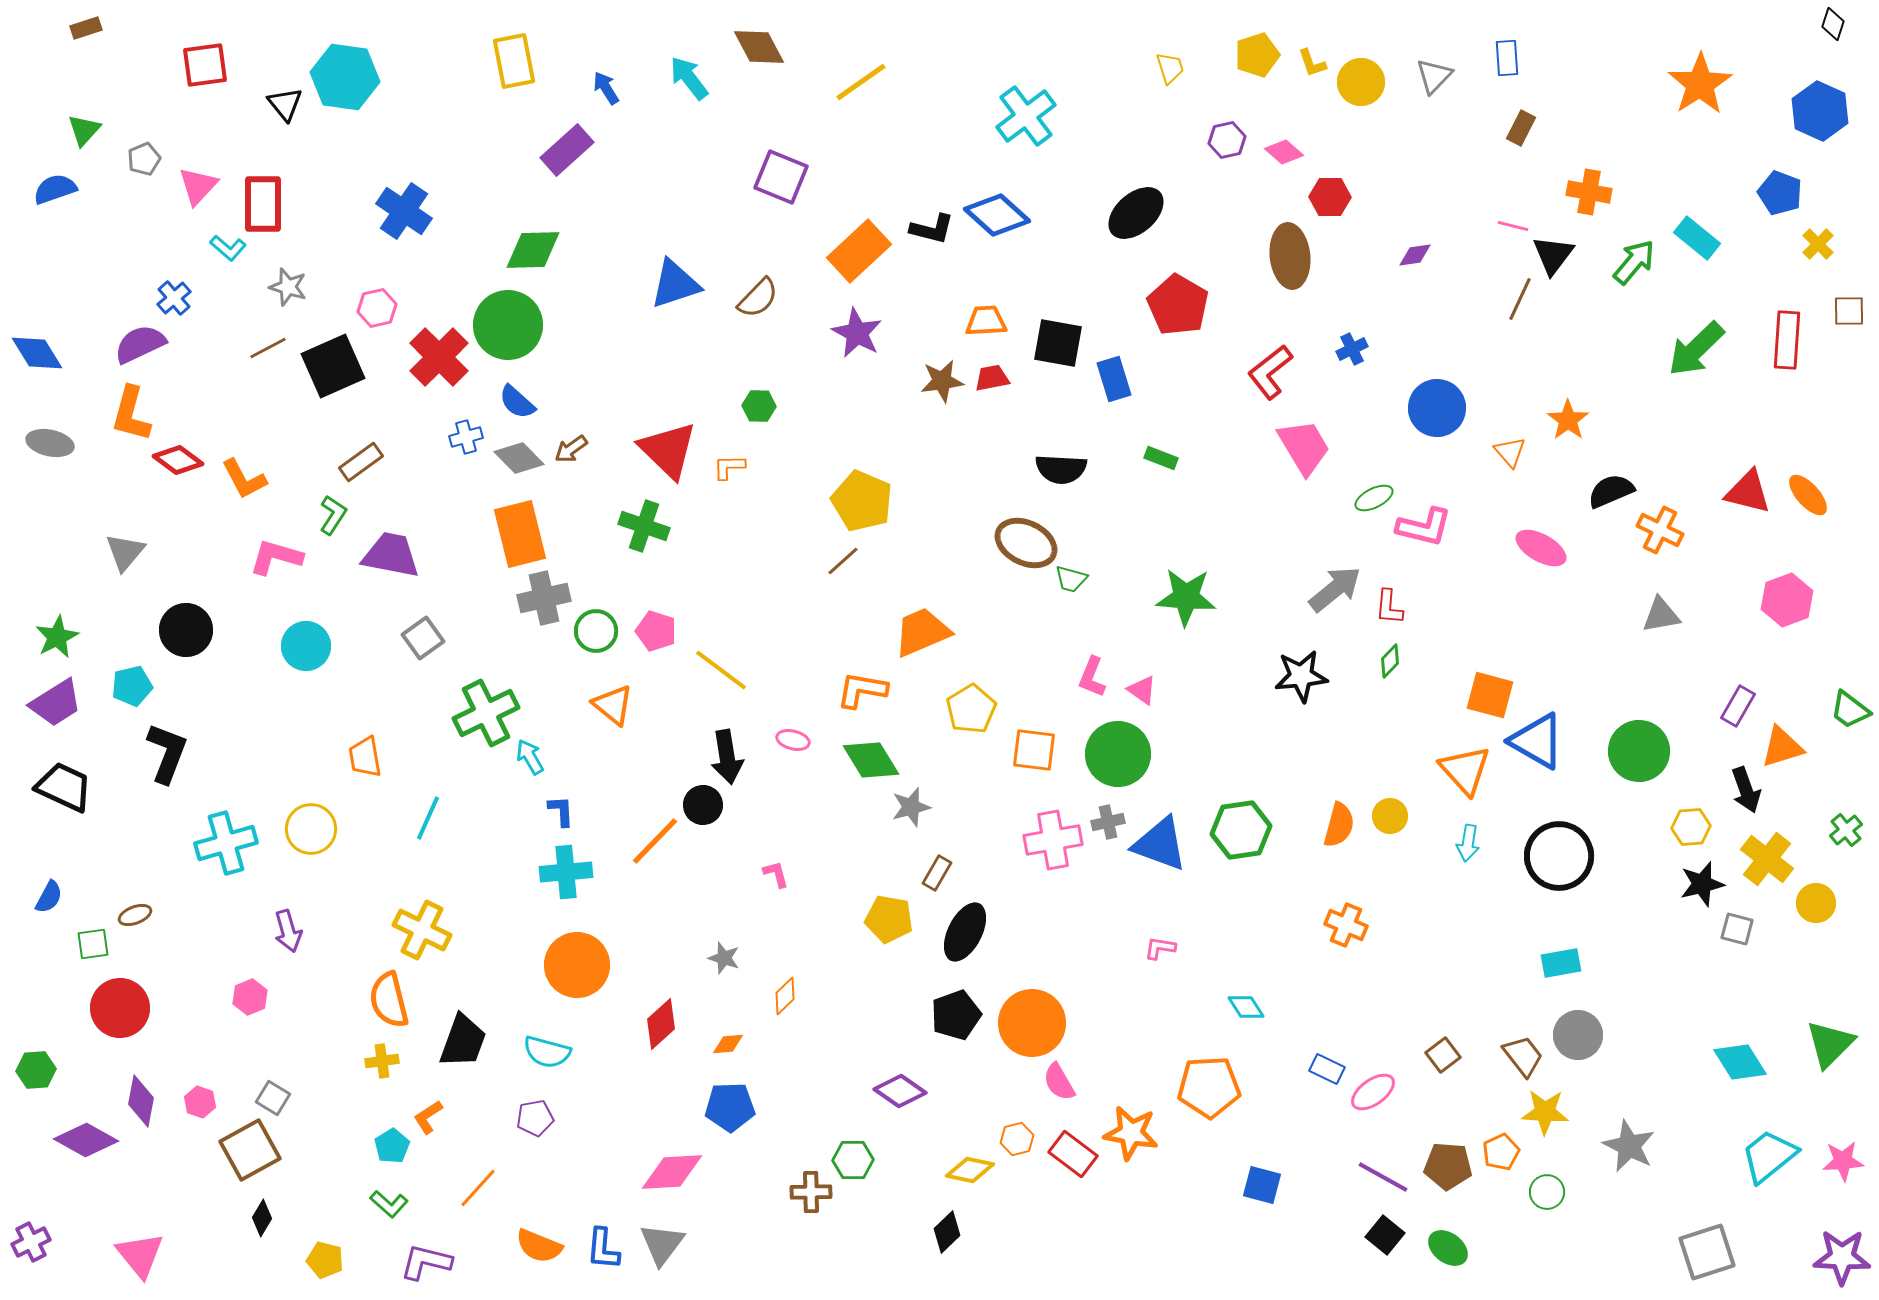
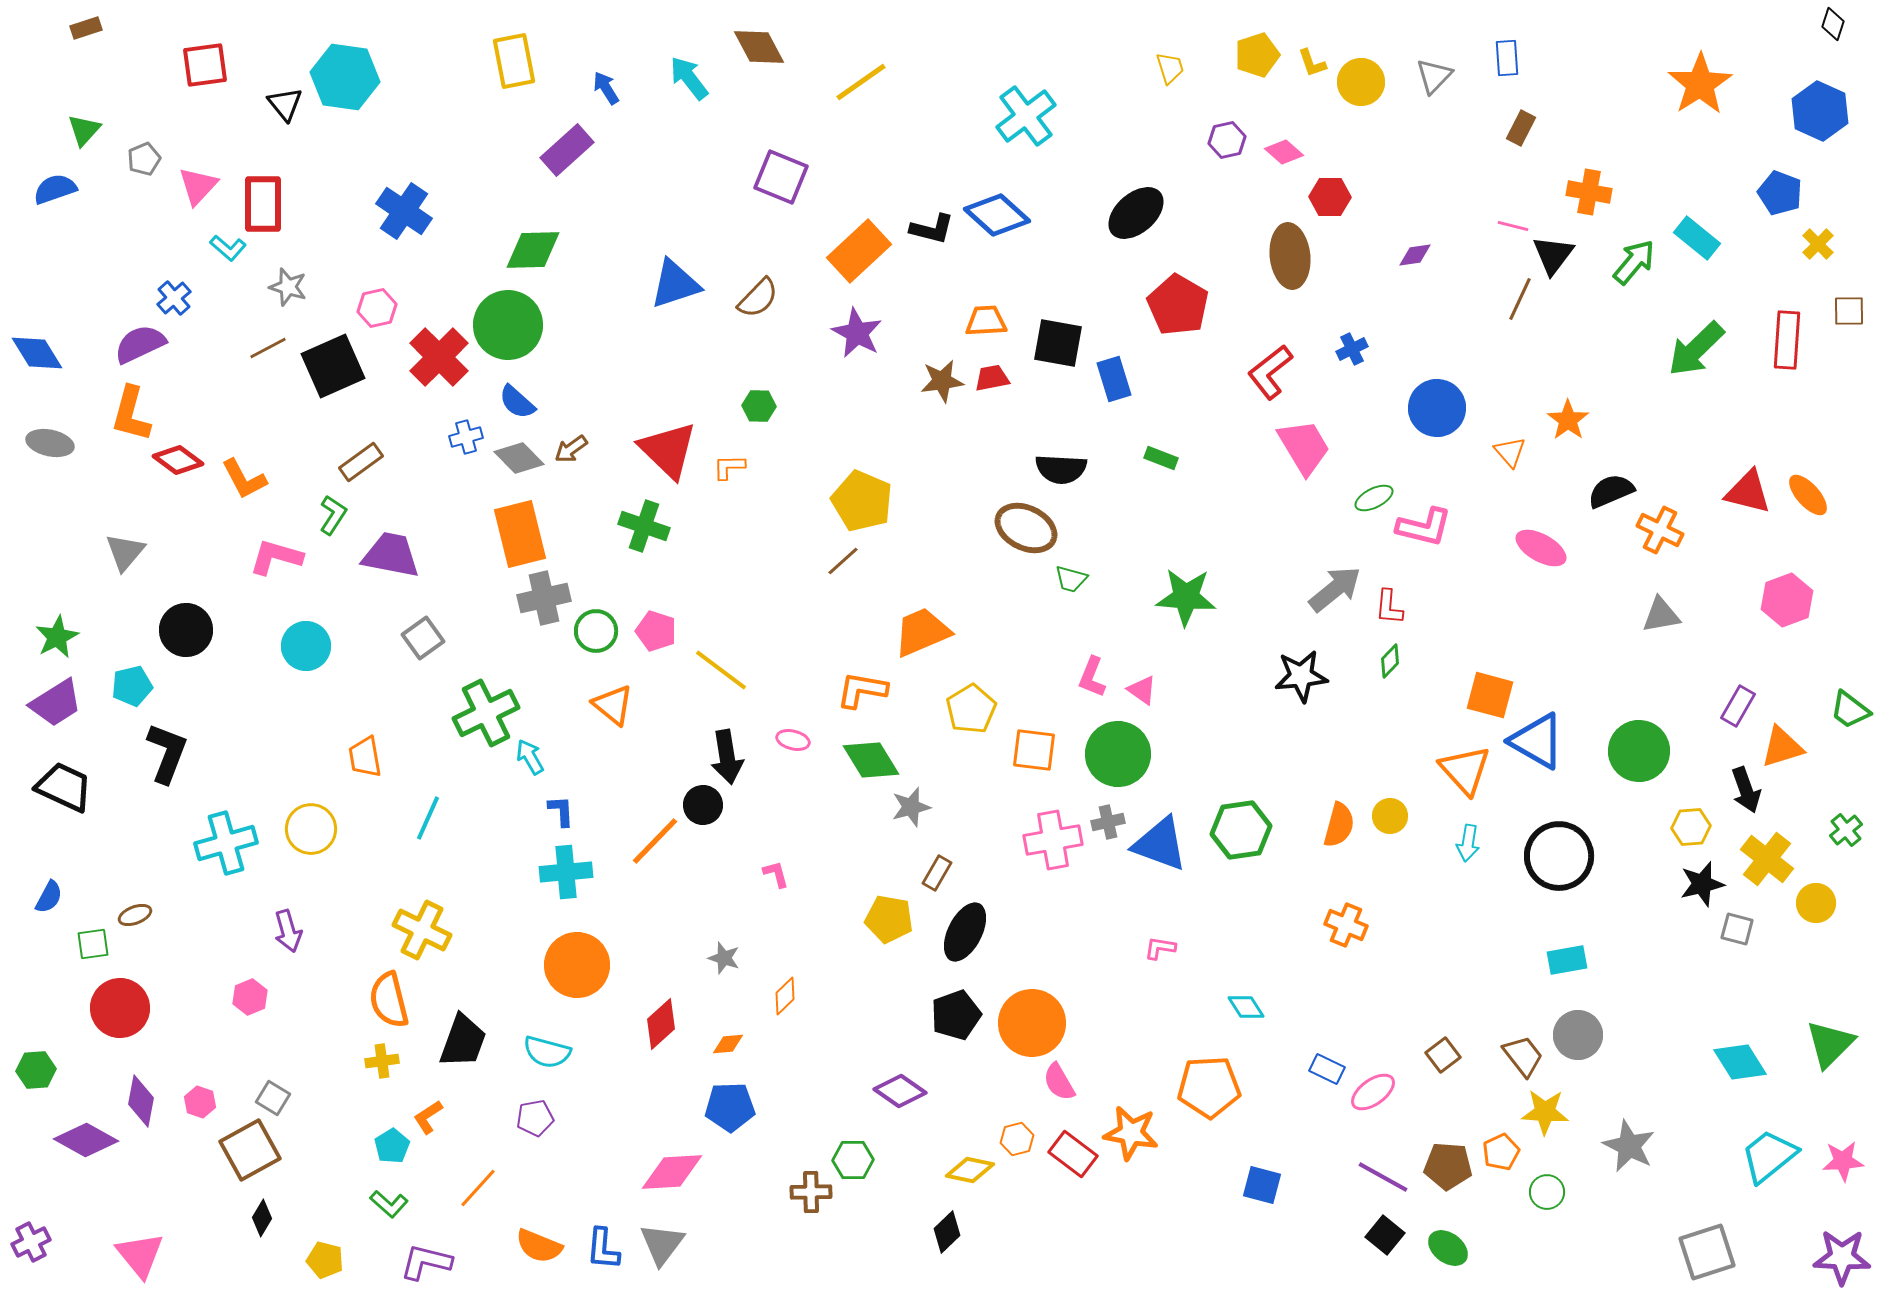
brown ellipse at (1026, 543): moved 15 px up
cyan rectangle at (1561, 963): moved 6 px right, 3 px up
